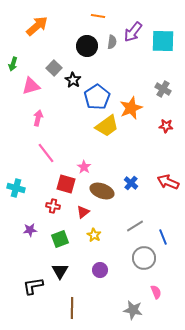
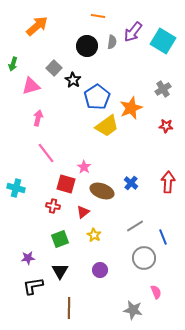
cyan square: rotated 30 degrees clockwise
gray cross: rotated 28 degrees clockwise
red arrow: rotated 70 degrees clockwise
purple star: moved 2 px left, 28 px down
brown line: moved 3 px left
